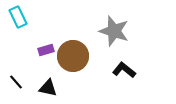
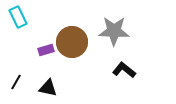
gray star: rotated 16 degrees counterclockwise
brown circle: moved 1 px left, 14 px up
black line: rotated 70 degrees clockwise
